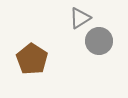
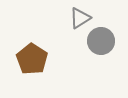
gray circle: moved 2 px right
